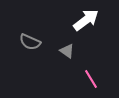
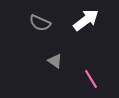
gray semicircle: moved 10 px right, 19 px up
gray triangle: moved 12 px left, 10 px down
